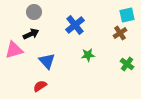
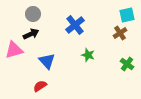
gray circle: moved 1 px left, 2 px down
green star: rotated 24 degrees clockwise
